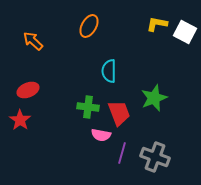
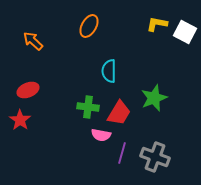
red trapezoid: rotated 52 degrees clockwise
